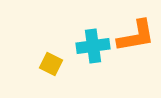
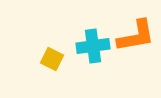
yellow square: moved 1 px right, 5 px up
